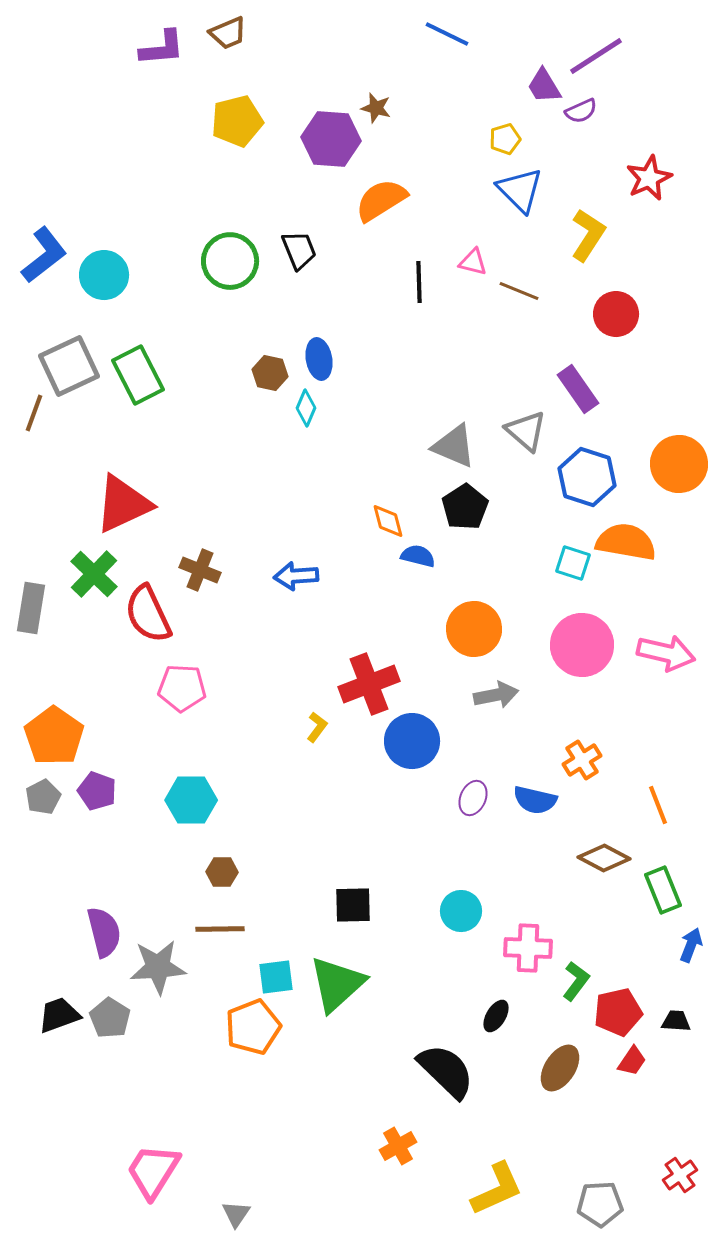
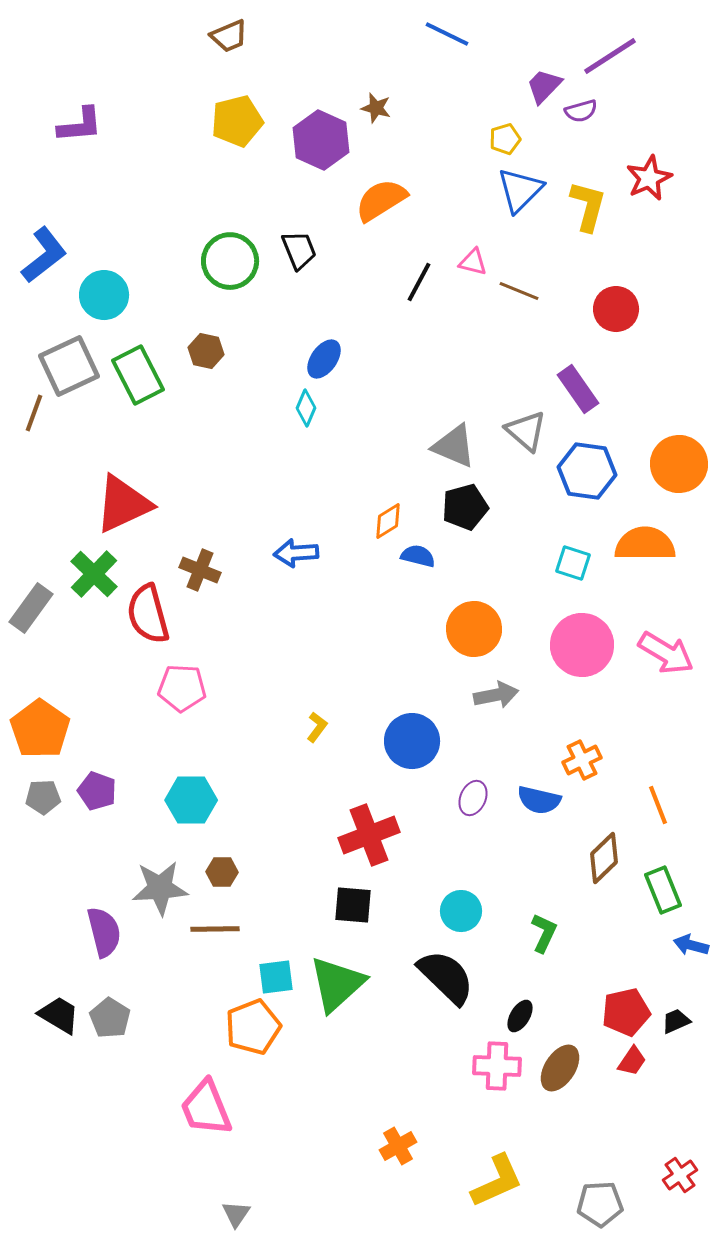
brown trapezoid at (228, 33): moved 1 px right, 3 px down
purple L-shape at (162, 48): moved 82 px left, 77 px down
purple line at (596, 56): moved 14 px right
purple trapezoid at (544, 86): rotated 75 degrees clockwise
purple semicircle at (581, 111): rotated 8 degrees clockwise
purple hexagon at (331, 139): moved 10 px left, 1 px down; rotated 20 degrees clockwise
blue triangle at (520, 190): rotated 30 degrees clockwise
yellow L-shape at (588, 235): moved 29 px up; rotated 18 degrees counterclockwise
cyan circle at (104, 275): moved 20 px down
black line at (419, 282): rotated 30 degrees clockwise
red circle at (616, 314): moved 5 px up
blue ellipse at (319, 359): moved 5 px right; rotated 45 degrees clockwise
brown hexagon at (270, 373): moved 64 px left, 22 px up
blue hexagon at (587, 477): moved 6 px up; rotated 10 degrees counterclockwise
black pentagon at (465, 507): rotated 18 degrees clockwise
orange diamond at (388, 521): rotated 72 degrees clockwise
orange semicircle at (626, 542): moved 19 px right, 2 px down; rotated 10 degrees counterclockwise
blue arrow at (296, 576): moved 23 px up
gray rectangle at (31, 608): rotated 27 degrees clockwise
red semicircle at (148, 614): rotated 10 degrees clockwise
pink arrow at (666, 653): rotated 18 degrees clockwise
red cross at (369, 684): moved 151 px down
orange pentagon at (54, 736): moved 14 px left, 7 px up
orange cross at (582, 760): rotated 6 degrees clockwise
gray pentagon at (43, 797): rotated 24 degrees clockwise
blue semicircle at (535, 800): moved 4 px right
brown diamond at (604, 858): rotated 72 degrees counterclockwise
black square at (353, 905): rotated 6 degrees clockwise
brown line at (220, 929): moved 5 px left
blue arrow at (691, 945): rotated 96 degrees counterclockwise
pink cross at (528, 948): moved 31 px left, 118 px down
gray star at (158, 967): moved 2 px right, 79 px up
green L-shape at (576, 981): moved 32 px left, 48 px up; rotated 12 degrees counterclockwise
red pentagon at (618, 1012): moved 8 px right
black trapezoid at (59, 1015): rotated 51 degrees clockwise
black ellipse at (496, 1016): moved 24 px right
black trapezoid at (676, 1021): rotated 28 degrees counterclockwise
black semicircle at (446, 1071): moved 94 px up
pink trapezoid at (153, 1171): moved 53 px right, 63 px up; rotated 54 degrees counterclockwise
yellow L-shape at (497, 1189): moved 8 px up
